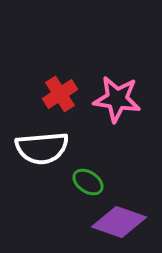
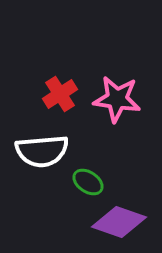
white semicircle: moved 3 px down
